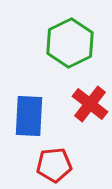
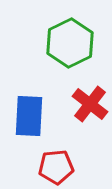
red pentagon: moved 2 px right, 2 px down
